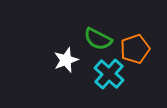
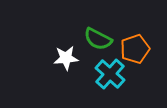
white star: moved 2 px up; rotated 15 degrees clockwise
cyan cross: moved 1 px right
